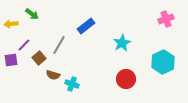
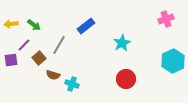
green arrow: moved 2 px right, 11 px down
cyan hexagon: moved 10 px right, 1 px up
